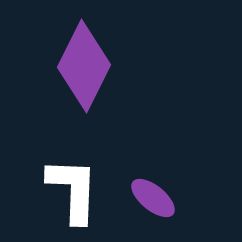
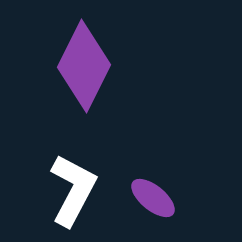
white L-shape: rotated 26 degrees clockwise
